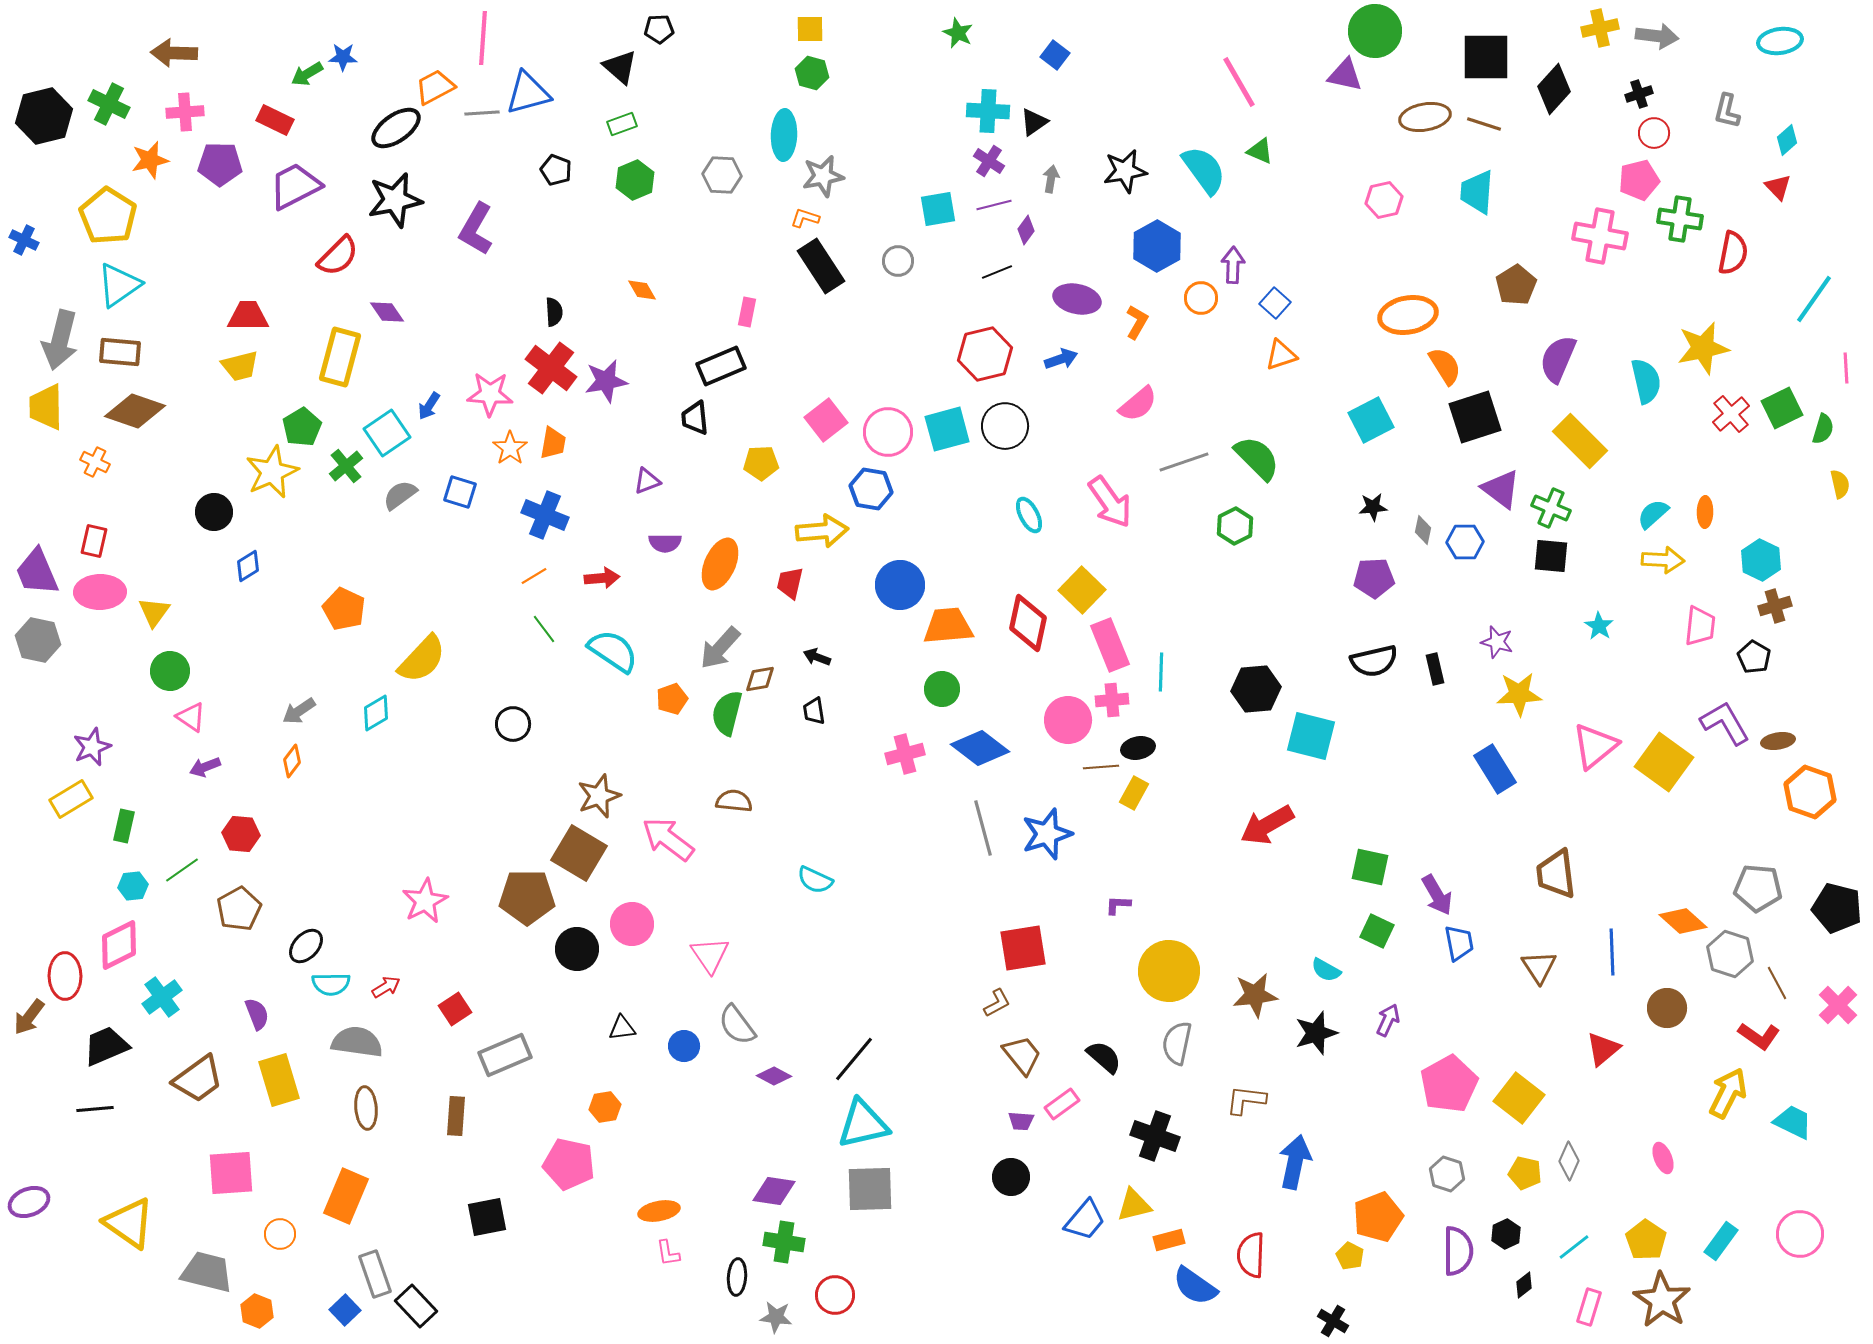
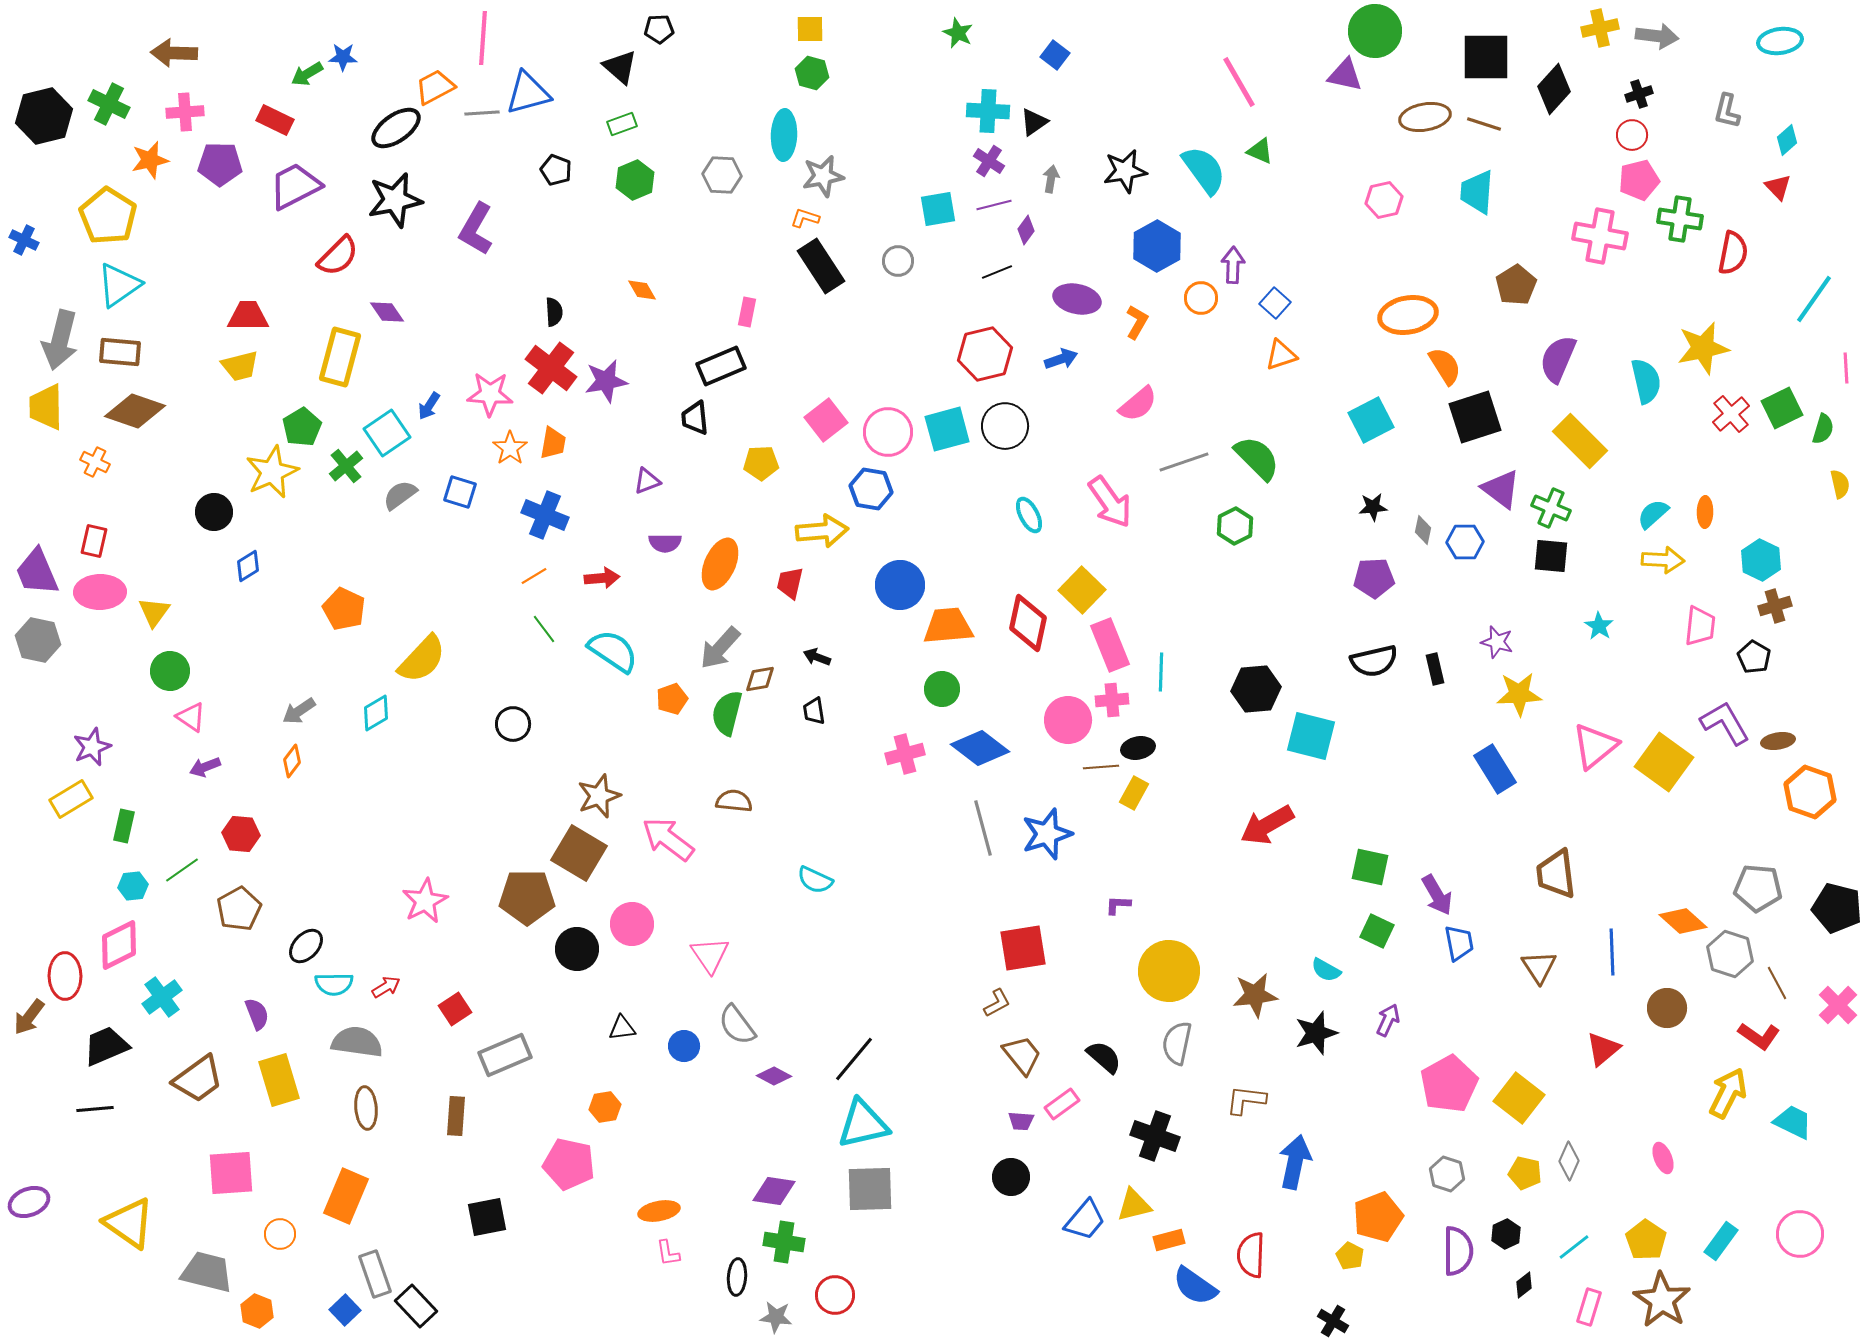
red circle at (1654, 133): moved 22 px left, 2 px down
cyan semicircle at (331, 984): moved 3 px right
